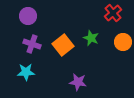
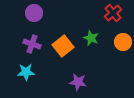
purple circle: moved 6 px right, 3 px up
orange square: moved 1 px down
